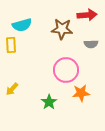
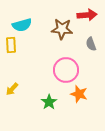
gray semicircle: rotated 72 degrees clockwise
orange star: moved 2 px left, 1 px down; rotated 24 degrees clockwise
